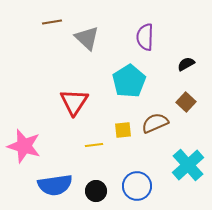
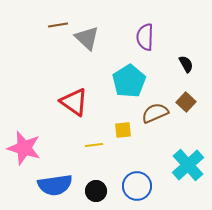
brown line: moved 6 px right, 3 px down
black semicircle: rotated 90 degrees clockwise
red triangle: rotated 28 degrees counterclockwise
brown semicircle: moved 10 px up
pink star: moved 2 px down
